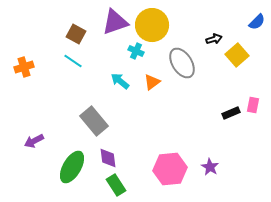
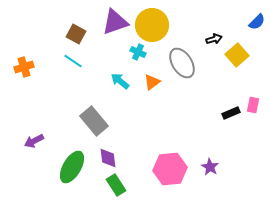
cyan cross: moved 2 px right, 1 px down
